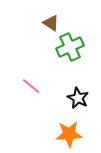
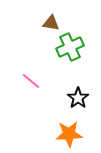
brown triangle: rotated 24 degrees counterclockwise
pink line: moved 5 px up
black star: rotated 10 degrees clockwise
